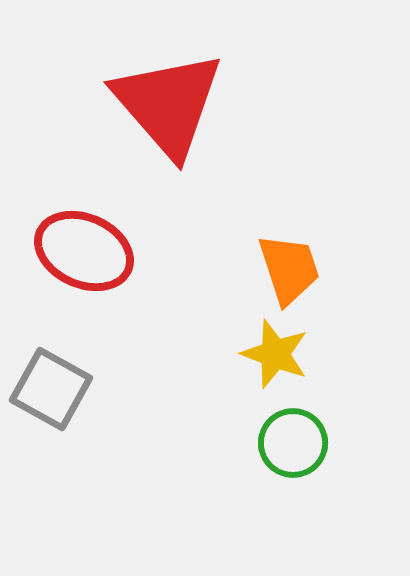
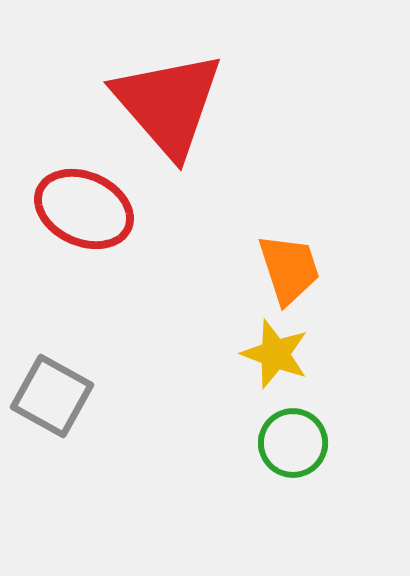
red ellipse: moved 42 px up
gray square: moved 1 px right, 7 px down
